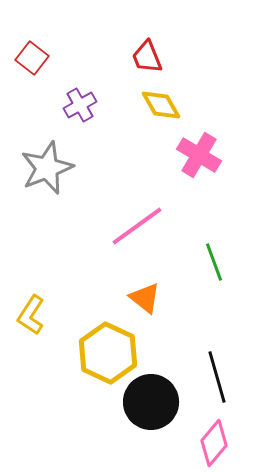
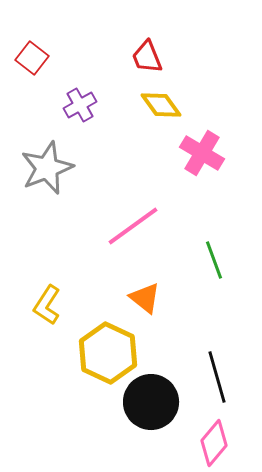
yellow diamond: rotated 6 degrees counterclockwise
pink cross: moved 3 px right, 2 px up
pink line: moved 4 px left
green line: moved 2 px up
yellow L-shape: moved 16 px right, 10 px up
